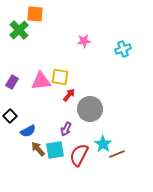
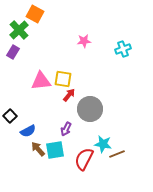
orange square: rotated 24 degrees clockwise
yellow square: moved 3 px right, 2 px down
purple rectangle: moved 1 px right, 30 px up
cyan star: rotated 24 degrees counterclockwise
red semicircle: moved 5 px right, 4 px down
